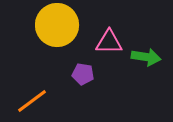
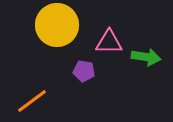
purple pentagon: moved 1 px right, 3 px up
